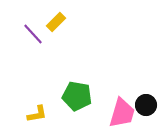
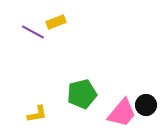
yellow rectangle: rotated 24 degrees clockwise
purple line: moved 2 px up; rotated 20 degrees counterclockwise
green pentagon: moved 5 px right, 2 px up; rotated 24 degrees counterclockwise
pink trapezoid: rotated 24 degrees clockwise
